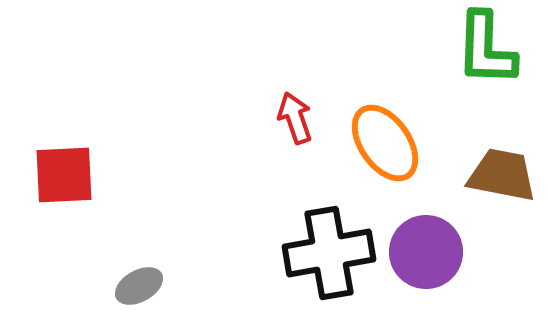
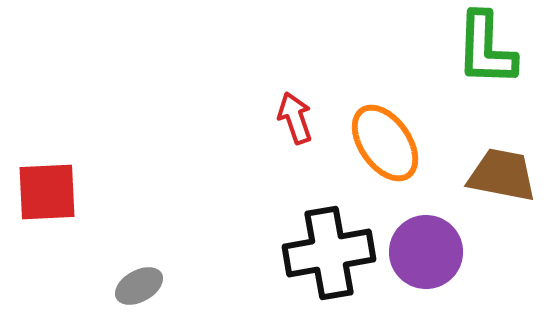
red square: moved 17 px left, 17 px down
